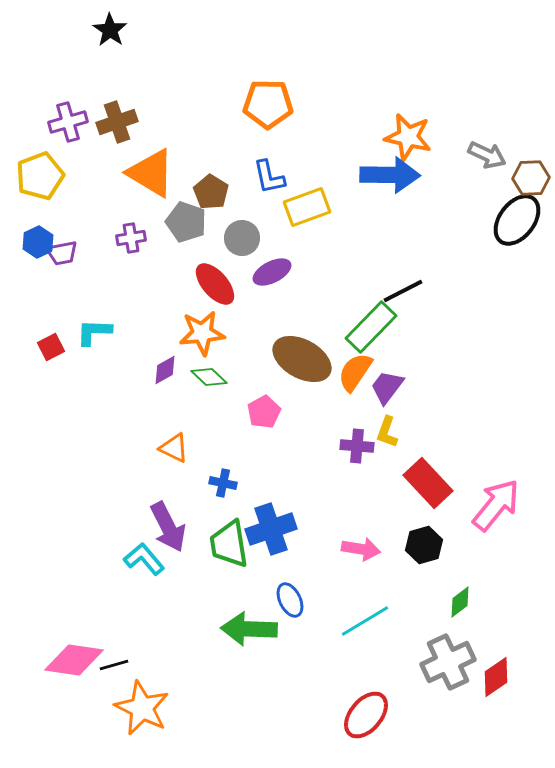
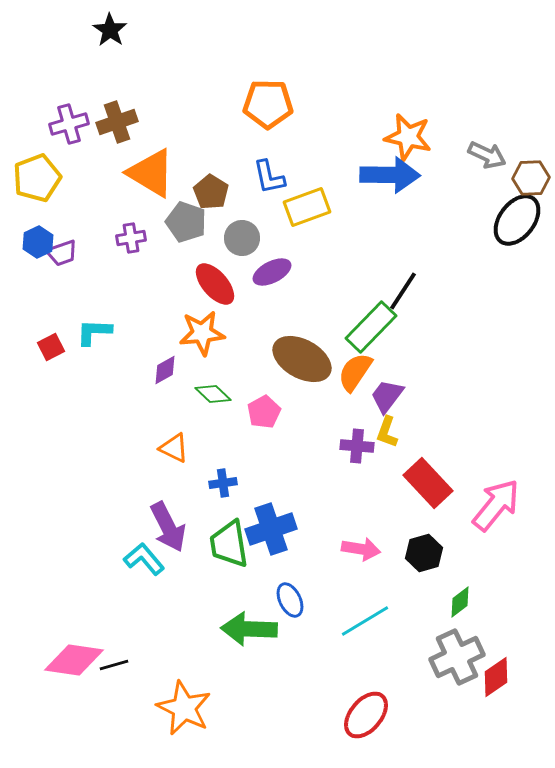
purple cross at (68, 122): moved 1 px right, 2 px down
yellow pentagon at (40, 176): moved 3 px left, 2 px down
purple trapezoid at (62, 253): rotated 8 degrees counterclockwise
black line at (403, 291): rotated 30 degrees counterclockwise
green diamond at (209, 377): moved 4 px right, 17 px down
purple trapezoid at (387, 387): moved 9 px down
blue cross at (223, 483): rotated 20 degrees counterclockwise
black hexagon at (424, 545): moved 8 px down
gray cross at (448, 662): moved 9 px right, 5 px up
orange star at (142, 708): moved 42 px right
